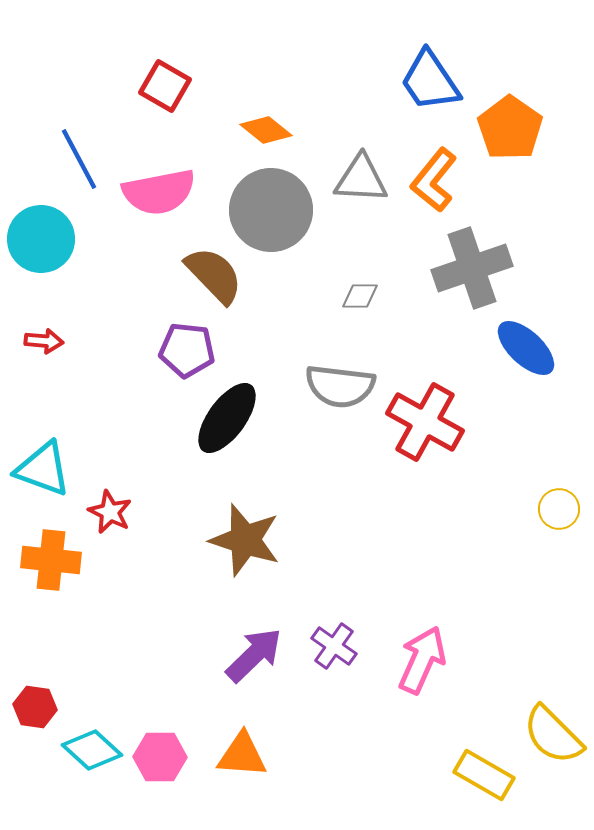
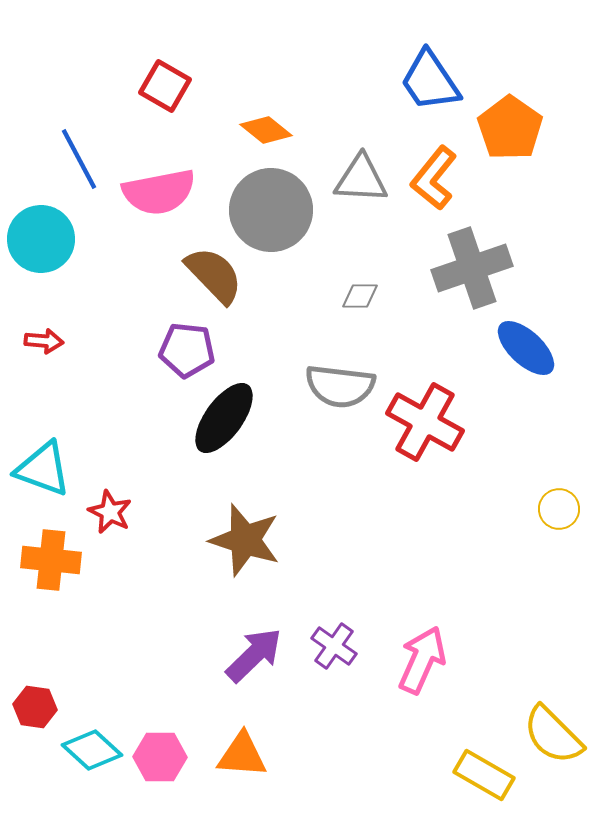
orange L-shape: moved 2 px up
black ellipse: moved 3 px left
